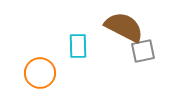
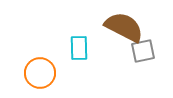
cyan rectangle: moved 1 px right, 2 px down
